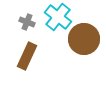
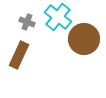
brown rectangle: moved 8 px left, 1 px up
